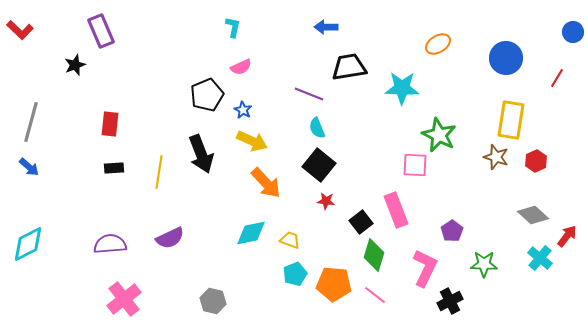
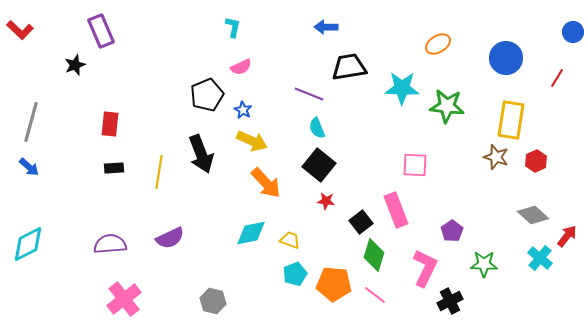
green star at (439, 135): moved 8 px right, 29 px up; rotated 20 degrees counterclockwise
